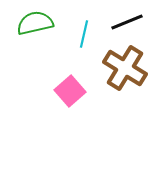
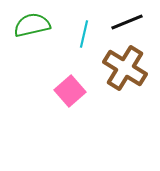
green semicircle: moved 3 px left, 2 px down
